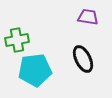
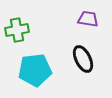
purple trapezoid: moved 2 px down
green cross: moved 10 px up
